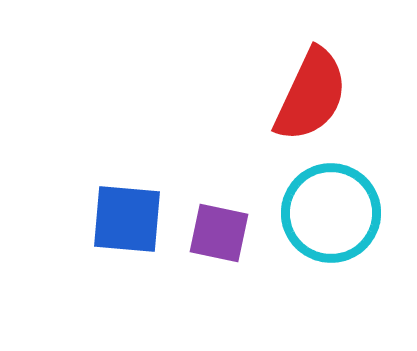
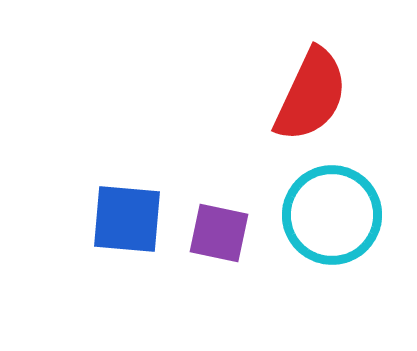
cyan circle: moved 1 px right, 2 px down
